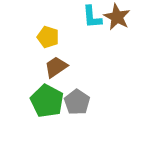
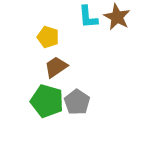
cyan L-shape: moved 4 px left
green pentagon: rotated 12 degrees counterclockwise
